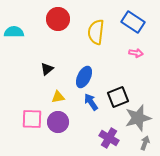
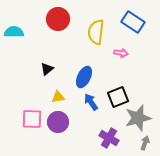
pink arrow: moved 15 px left
